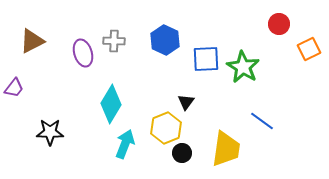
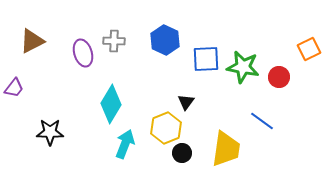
red circle: moved 53 px down
green star: rotated 20 degrees counterclockwise
